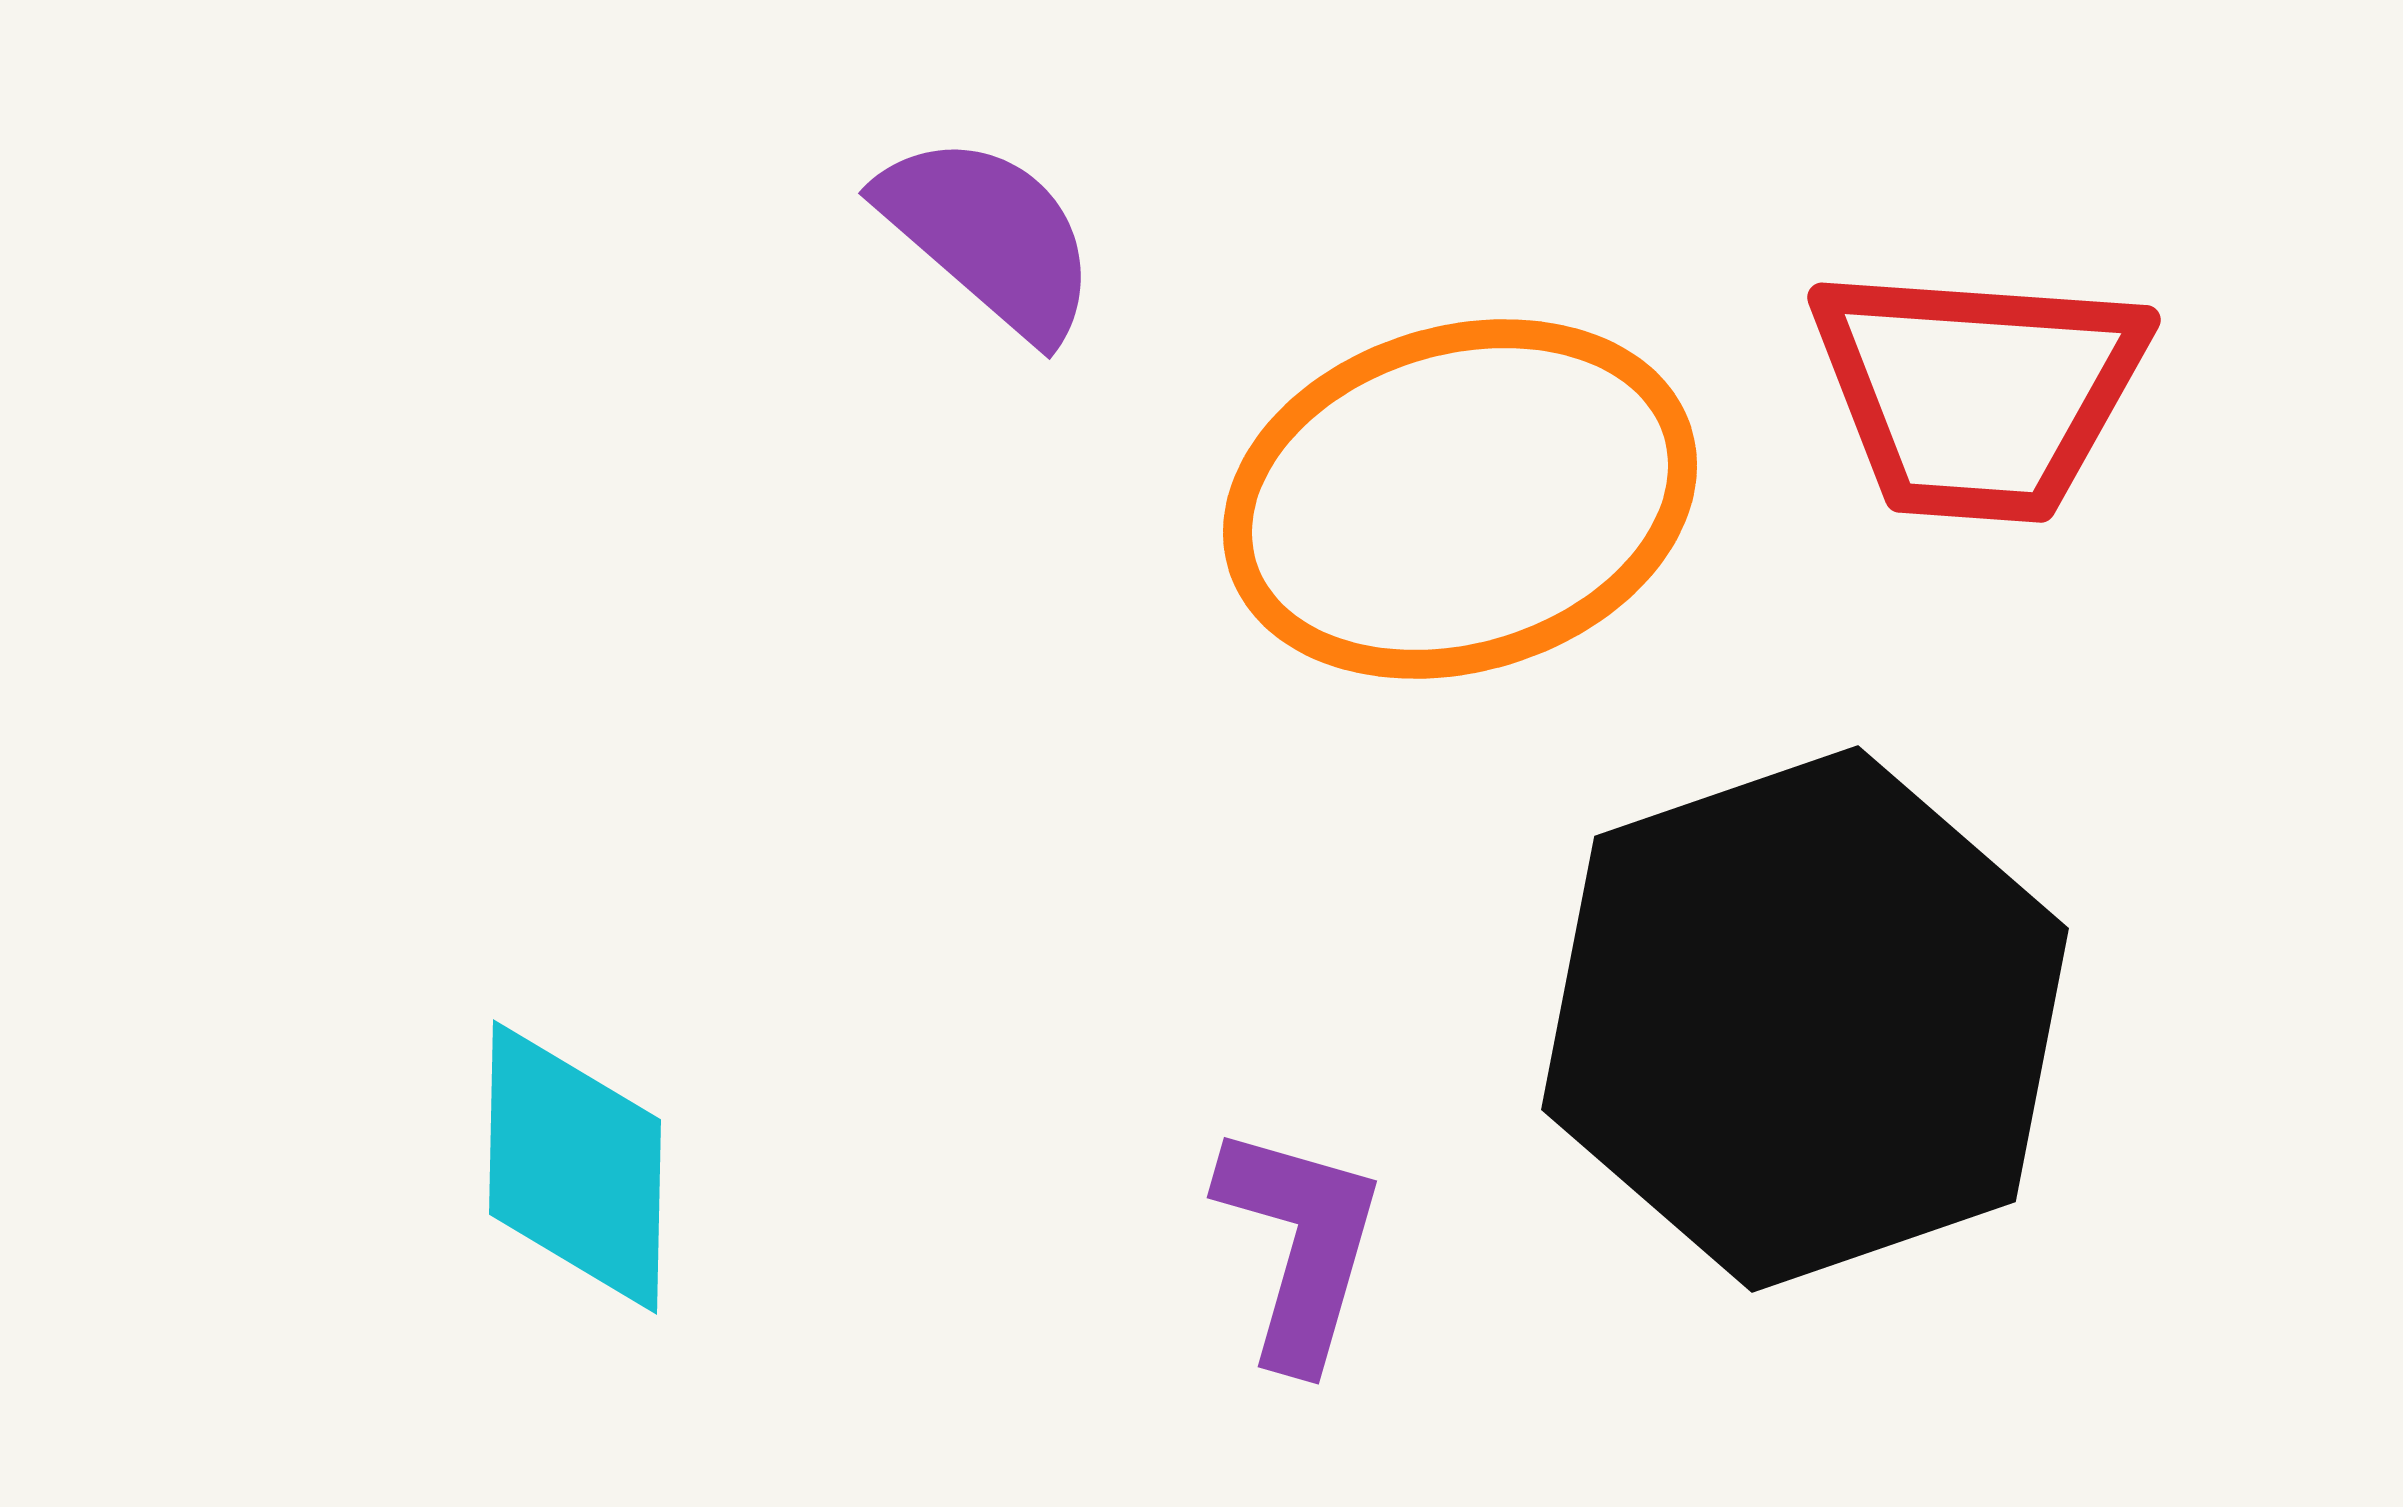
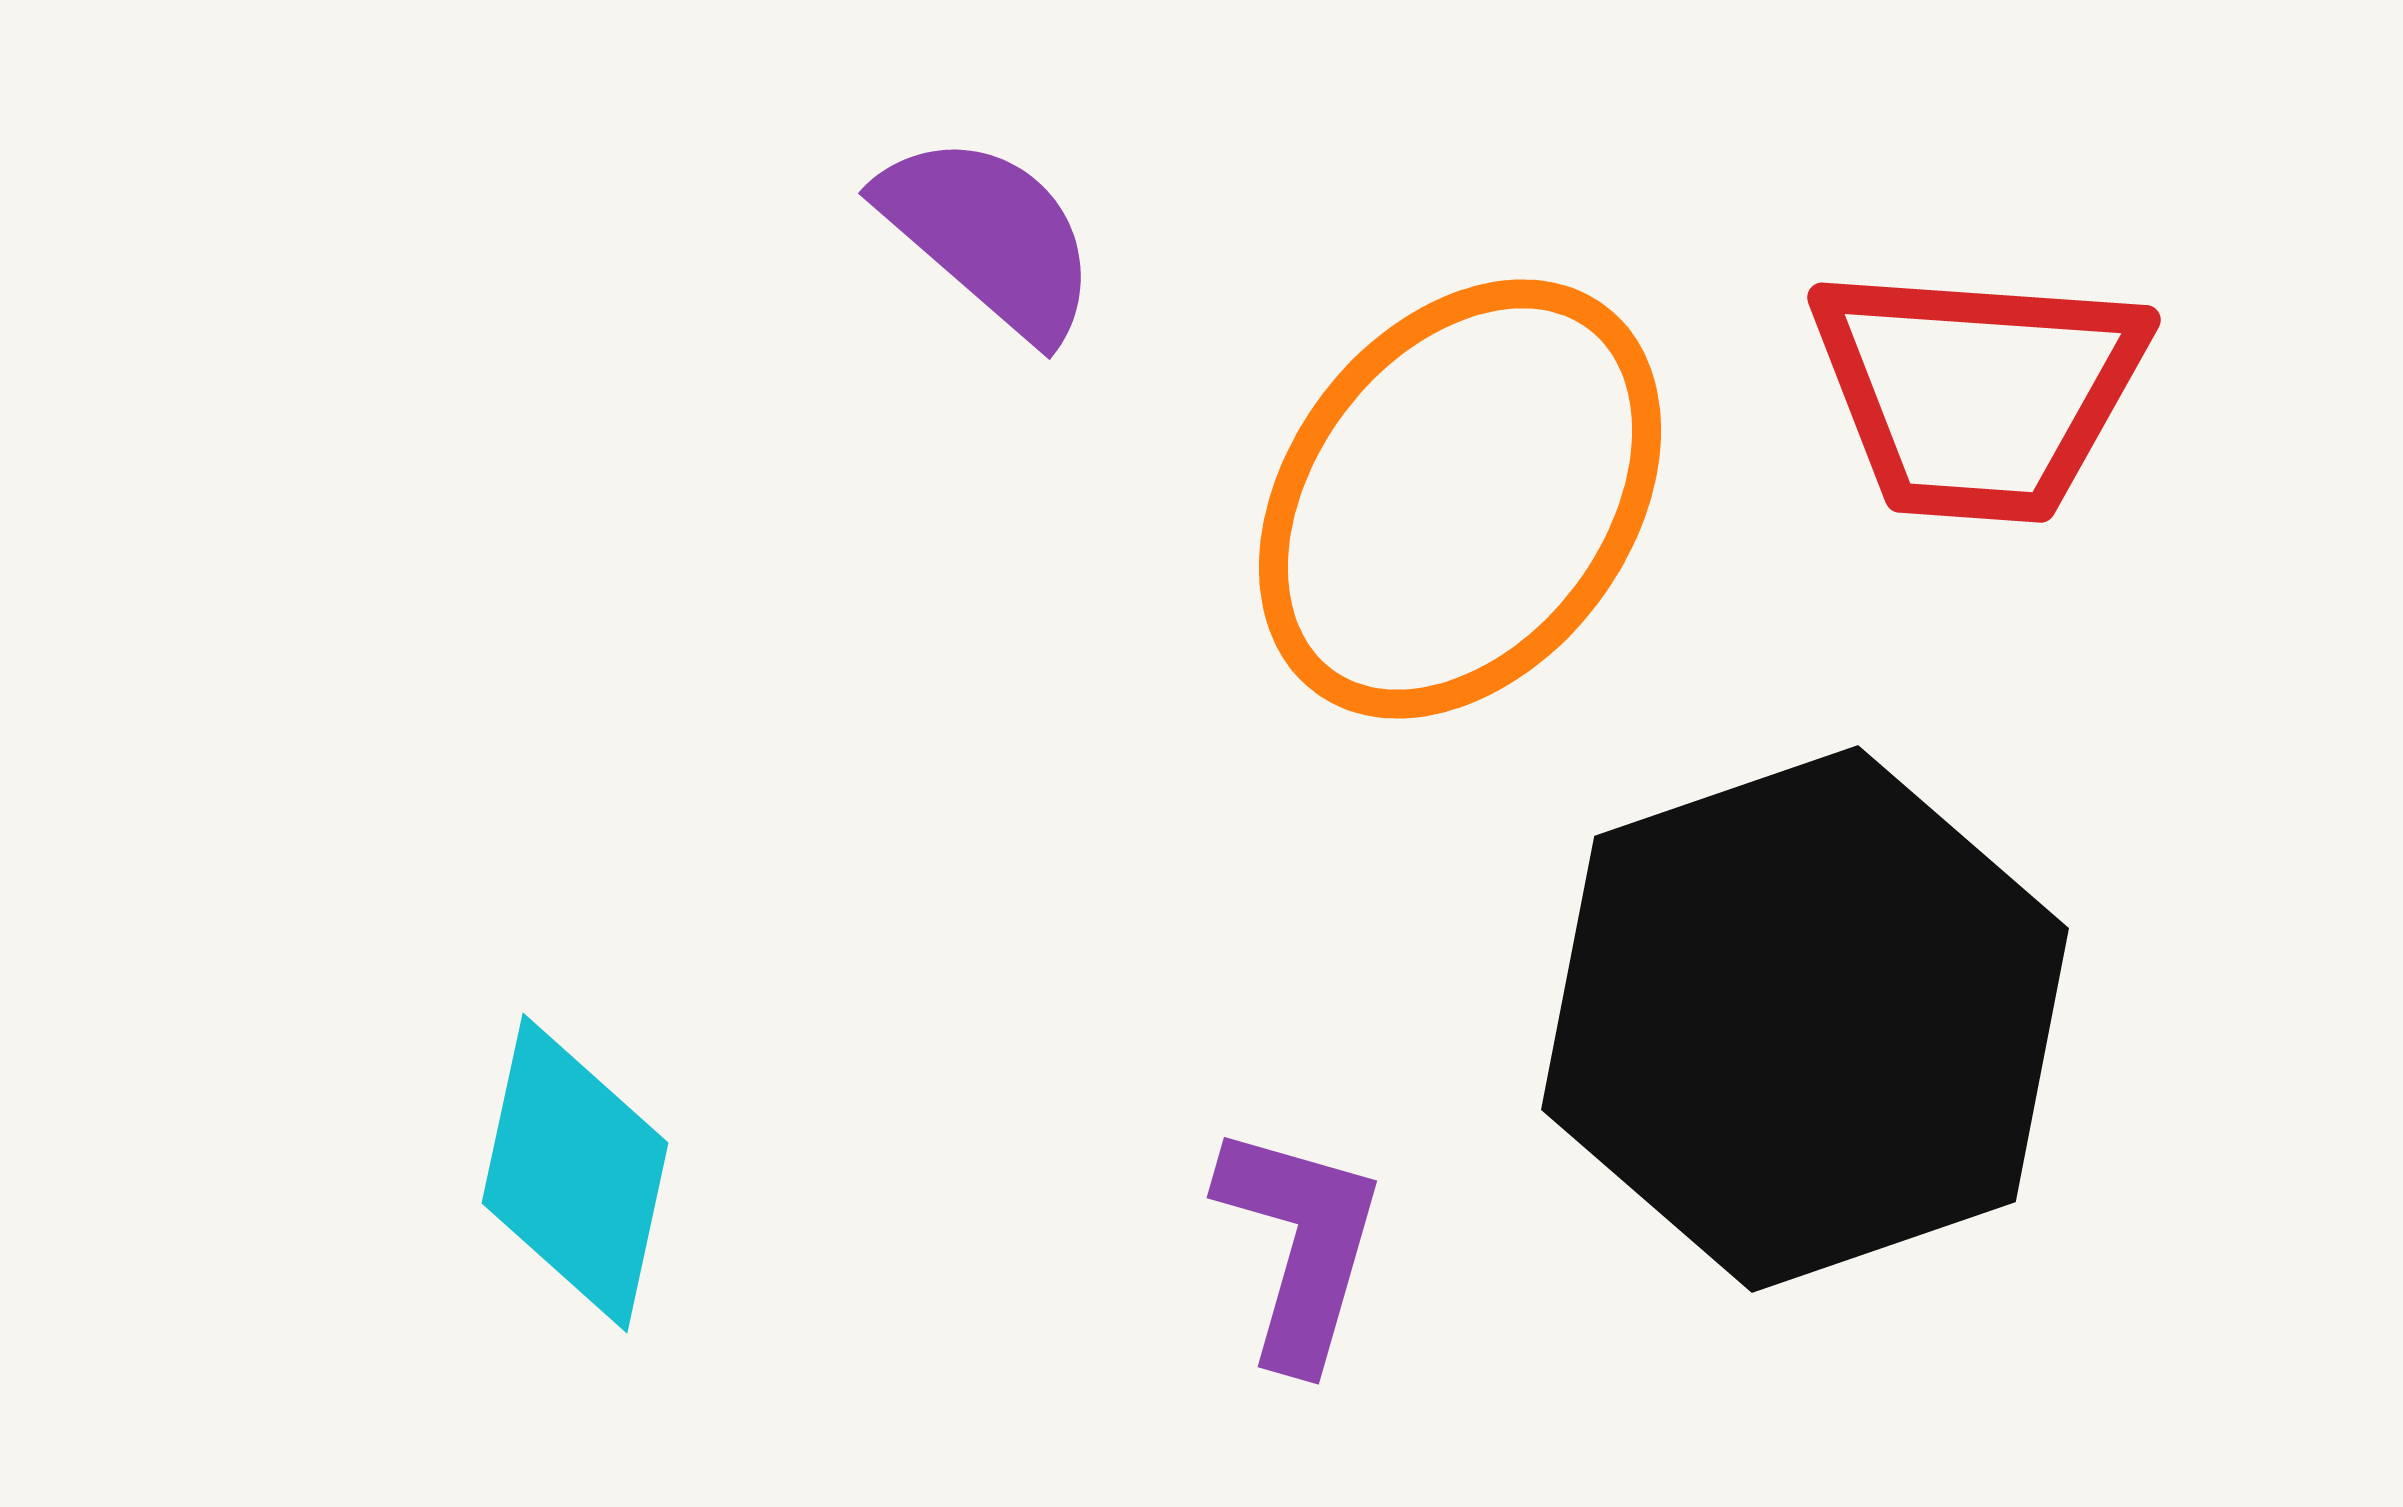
orange ellipse: rotated 36 degrees counterclockwise
cyan diamond: moved 6 px down; rotated 11 degrees clockwise
